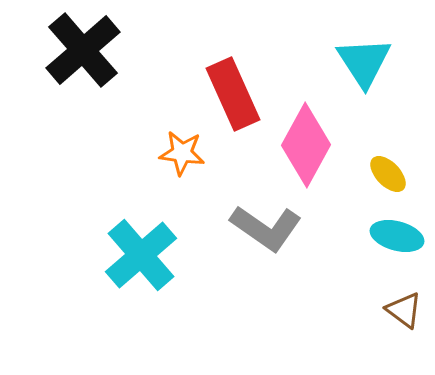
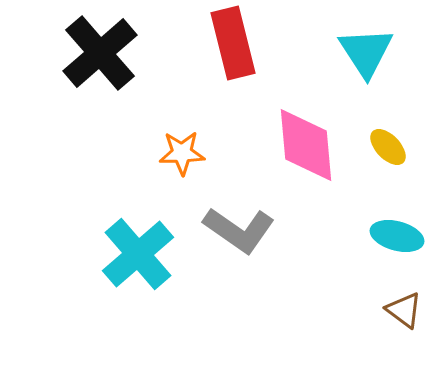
black cross: moved 17 px right, 3 px down
cyan triangle: moved 2 px right, 10 px up
red rectangle: moved 51 px up; rotated 10 degrees clockwise
pink diamond: rotated 34 degrees counterclockwise
orange star: rotated 9 degrees counterclockwise
yellow ellipse: moved 27 px up
gray L-shape: moved 27 px left, 2 px down
cyan cross: moved 3 px left, 1 px up
